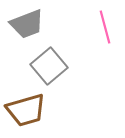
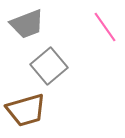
pink line: rotated 20 degrees counterclockwise
